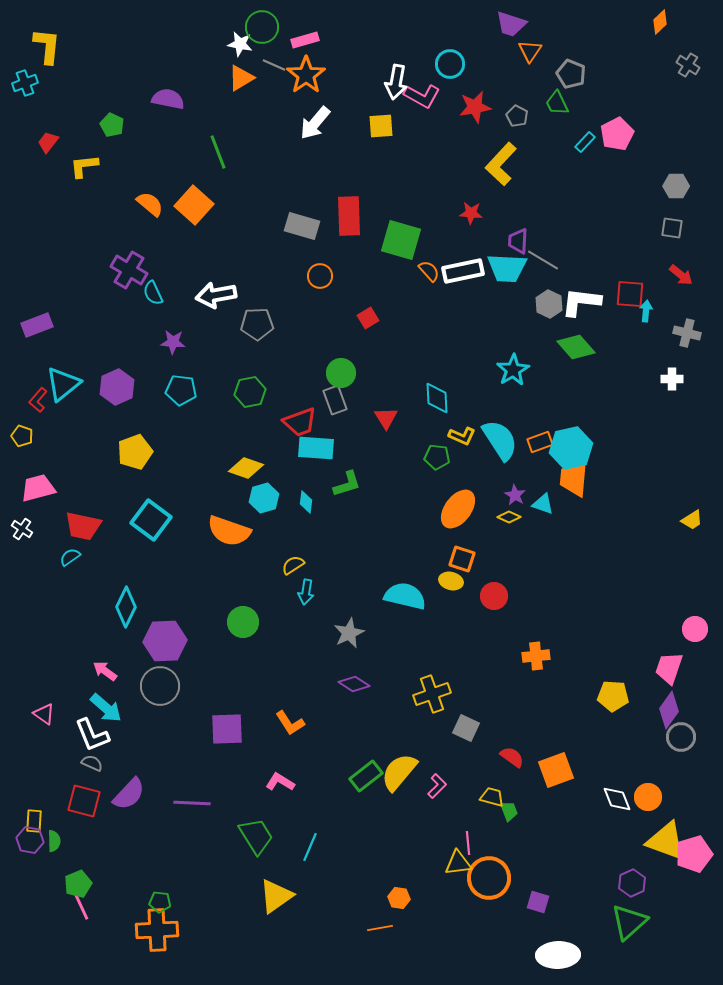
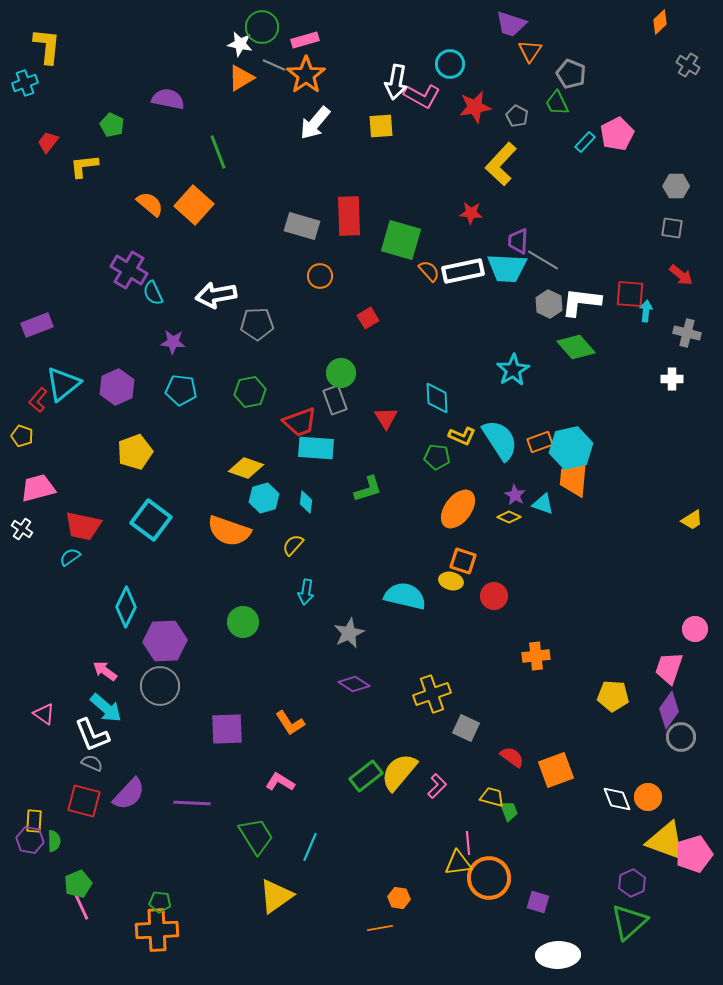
green L-shape at (347, 484): moved 21 px right, 5 px down
orange square at (462, 559): moved 1 px right, 2 px down
yellow semicircle at (293, 565): moved 20 px up; rotated 15 degrees counterclockwise
